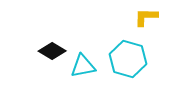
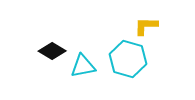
yellow L-shape: moved 9 px down
